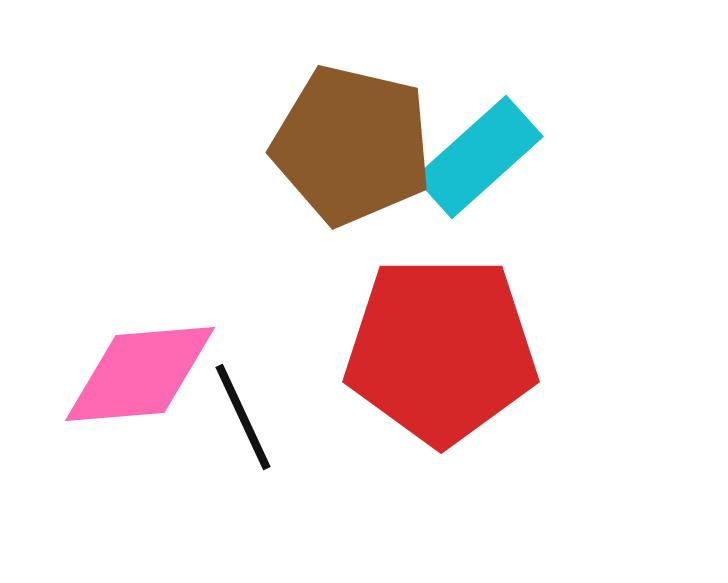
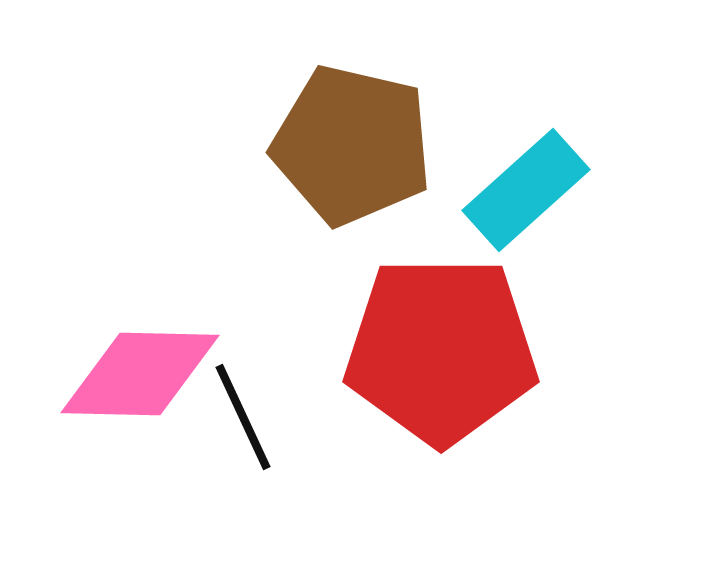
cyan rectangle: moved 47 px right, 33 px down
pink diamond: rotated 6 degrees clockwise
